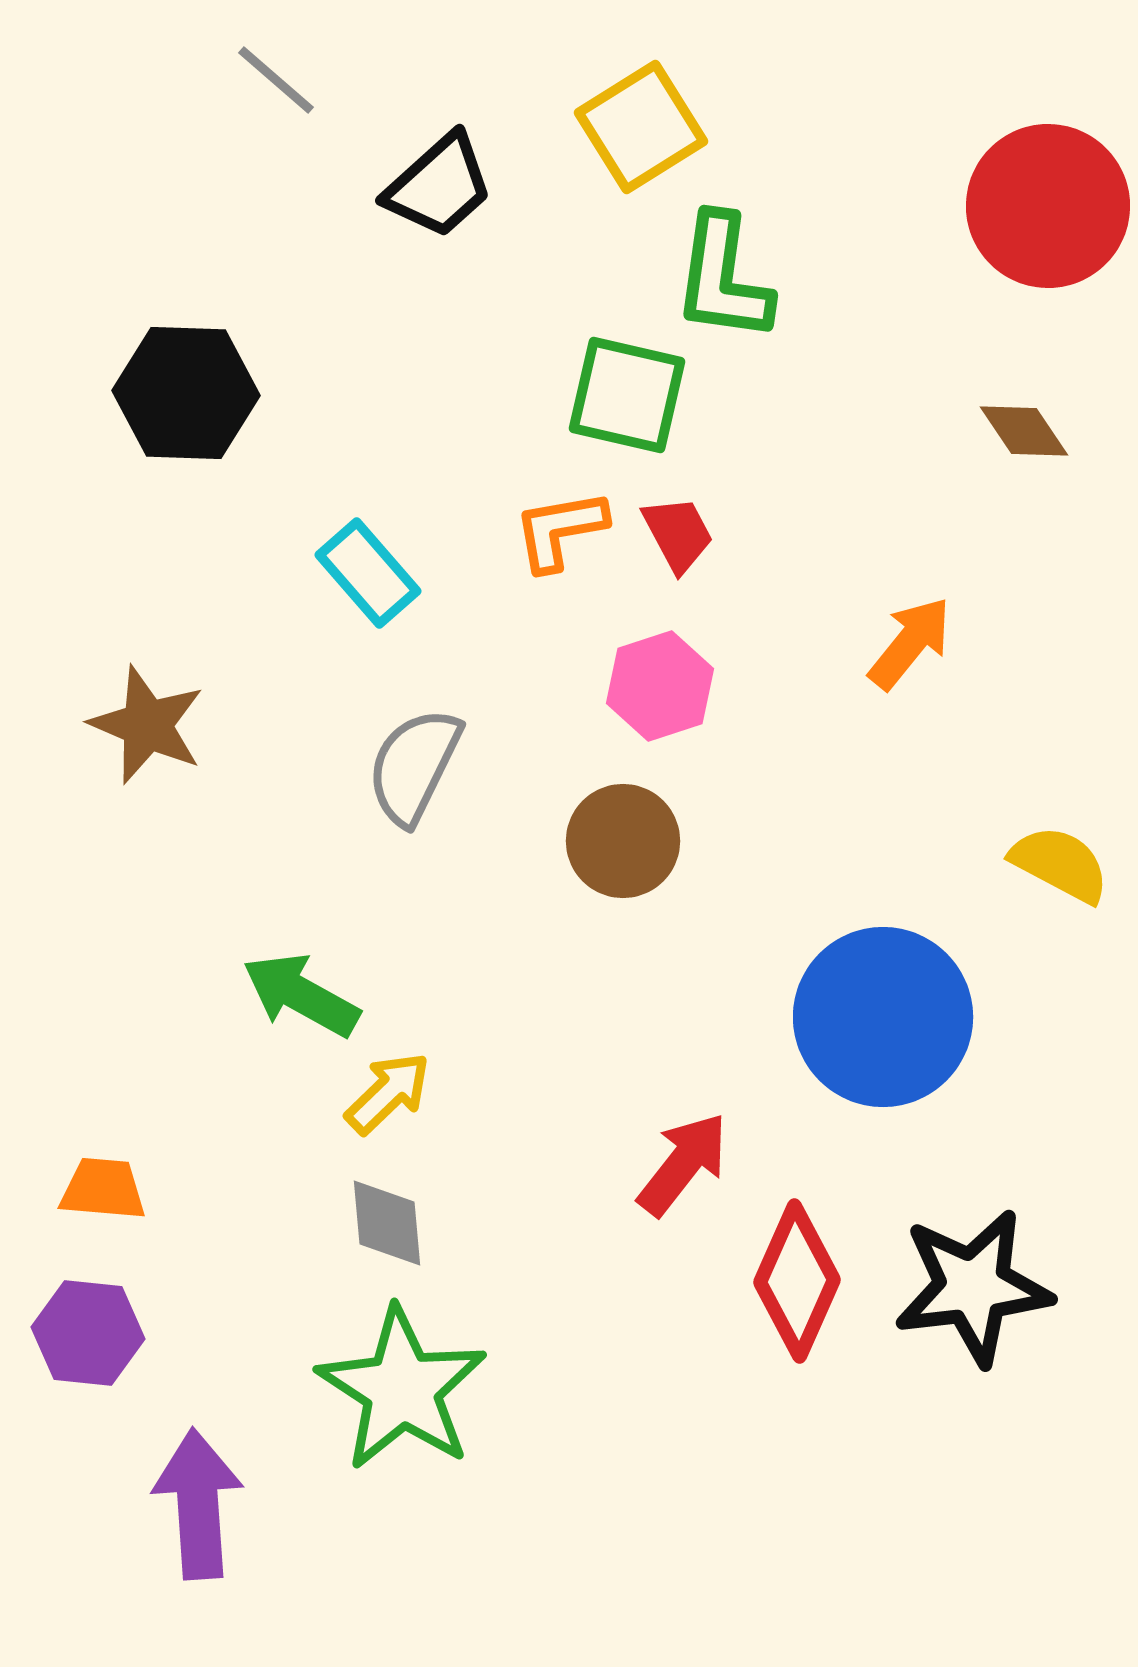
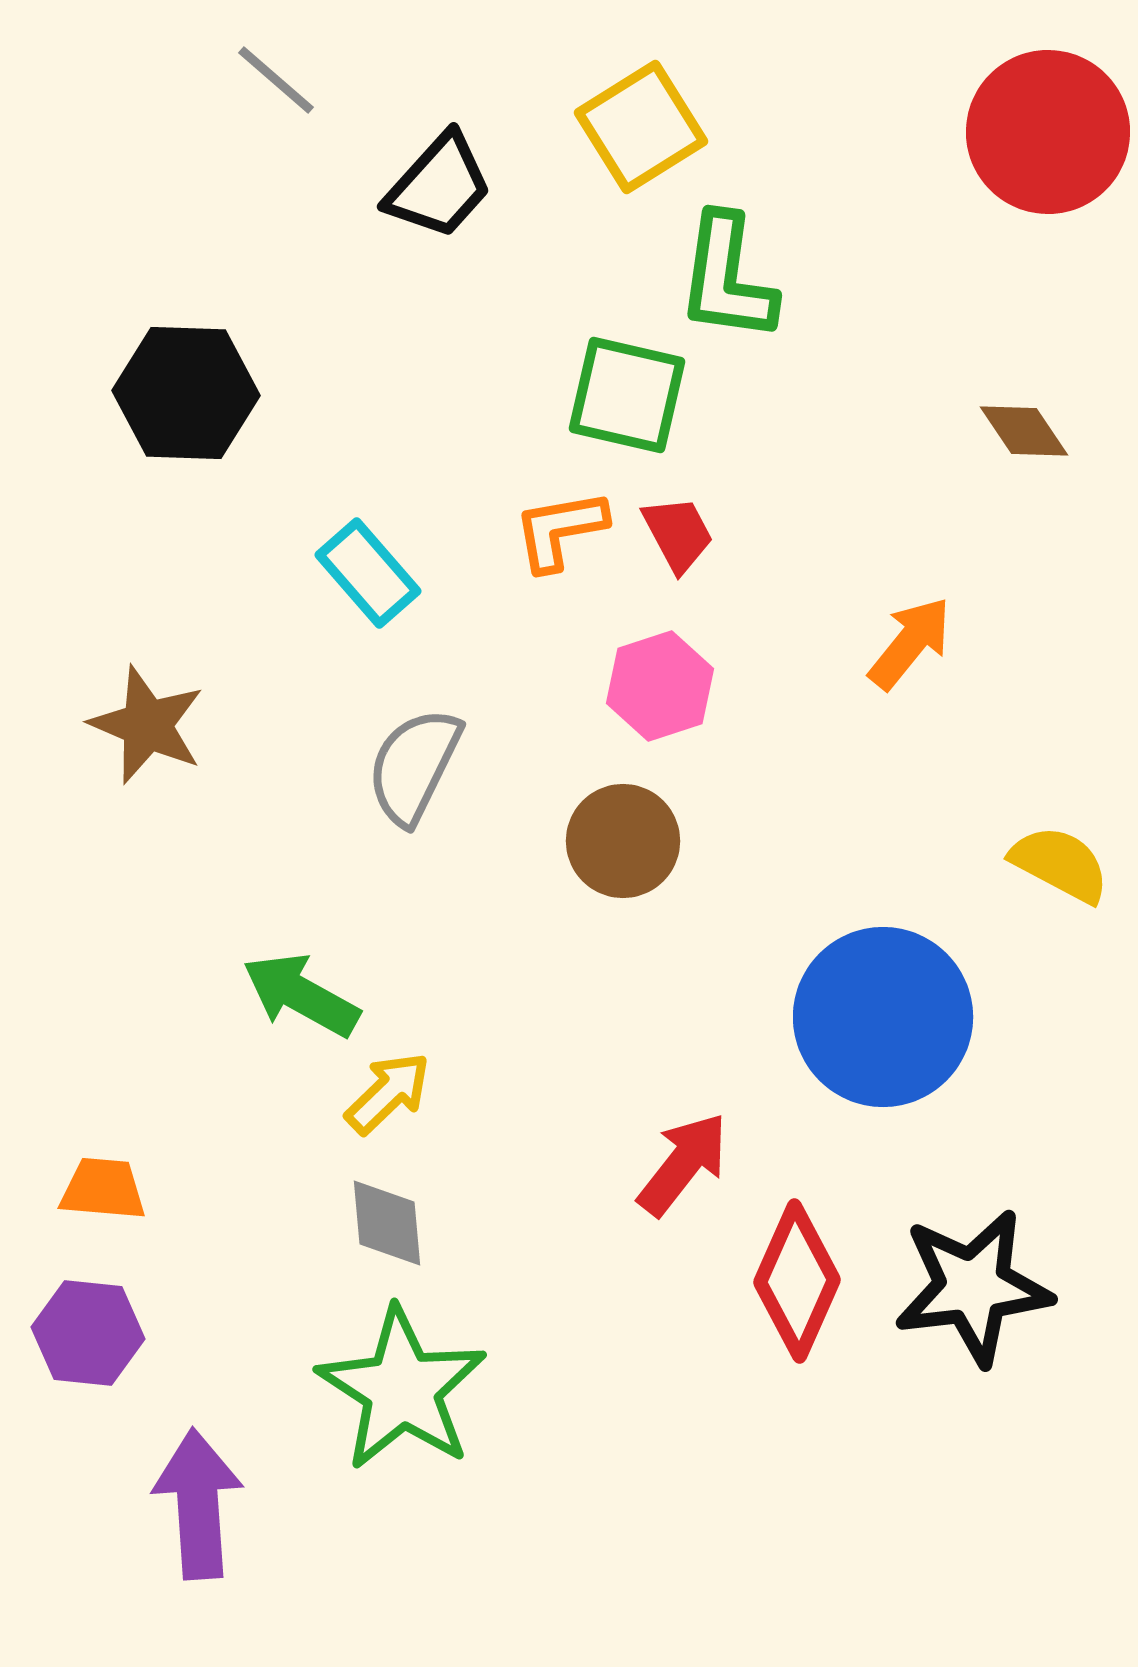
black trapezoid: rotated 6 degrees counterclockwise
red circle: moved 74 px up
green L-shape: moved 4 px right
